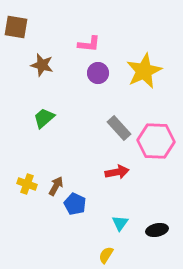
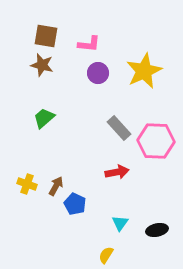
brown square: moved 30 px right, 9 px down
